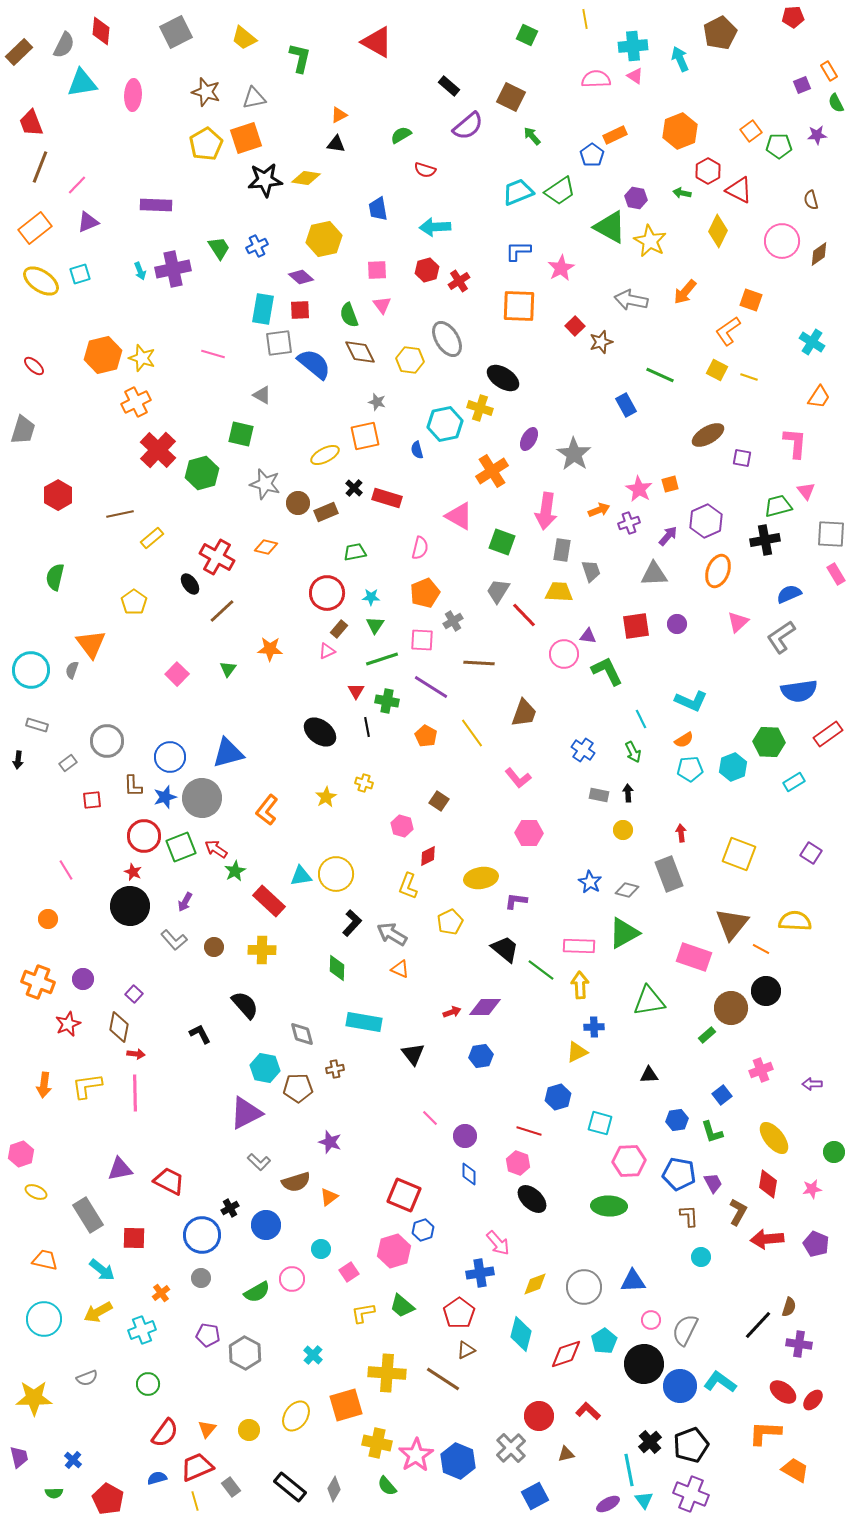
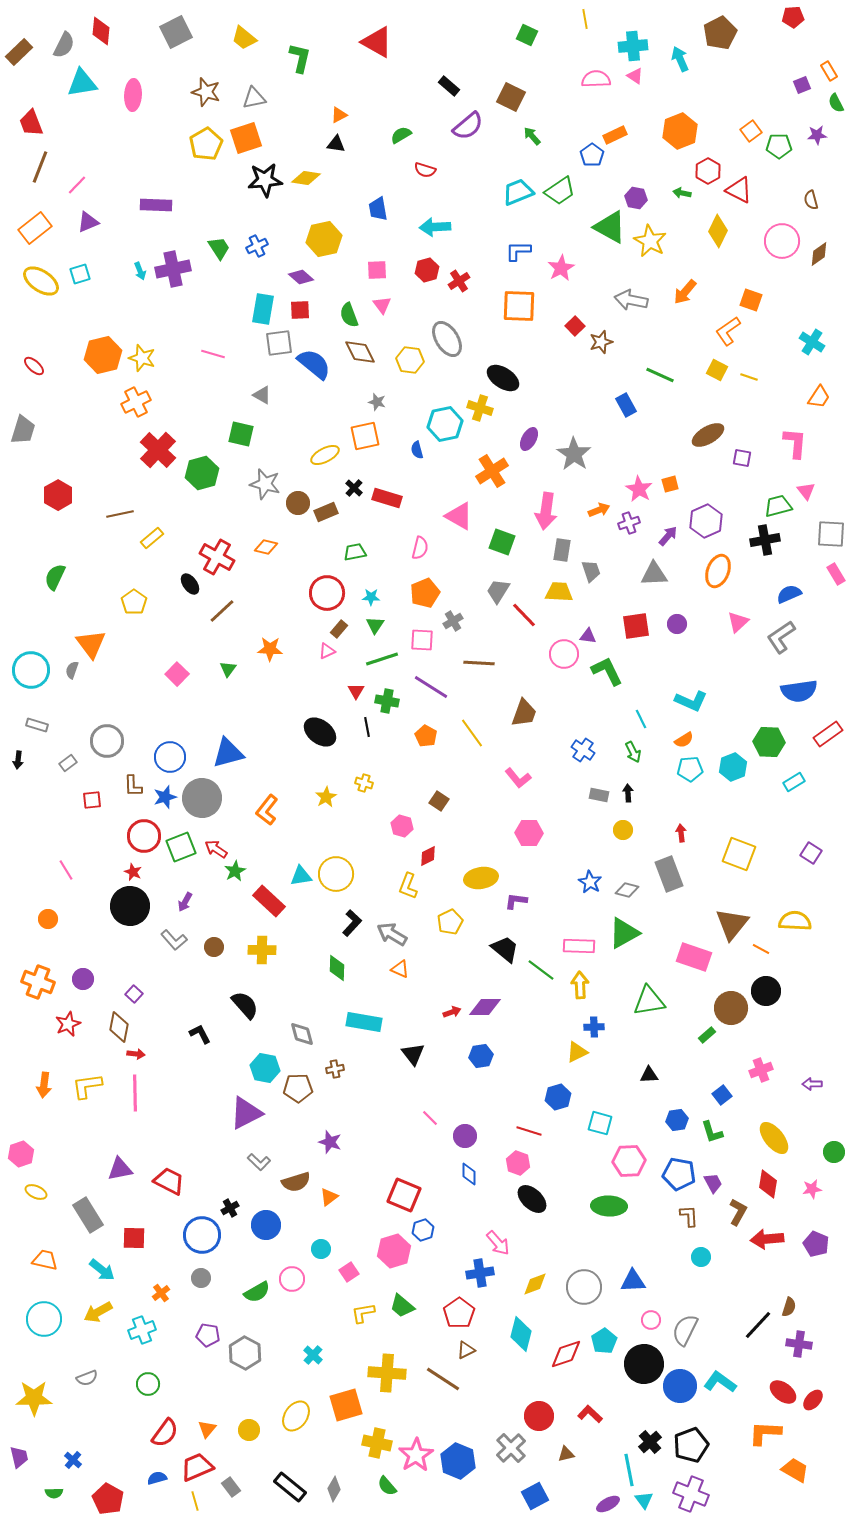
green semicircle at (55, 577): rotated 12 degrees clockwise
red L-shape at (588, 1411): moved 2 px right, 3 px down
